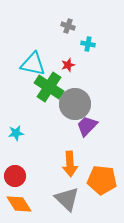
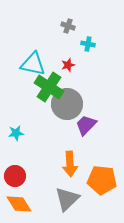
gray circle: moved 8 px left
purple trapezoid: moved 1 px left, 1 px up
gray triangle: rotated 32 degrees clockwise
